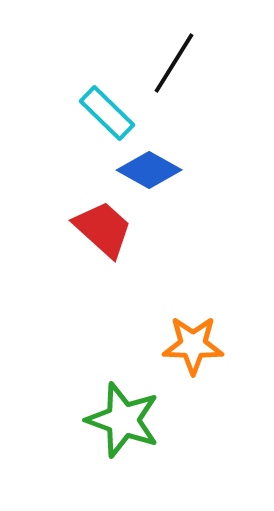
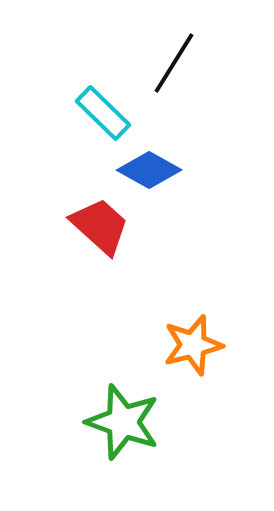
cyan rectangle: moved 4 px left
red trapezoid: moved 3 px left, 3 px up
orange star: rotated 16 degrees counterclockwise
green star: moved 2 px down
